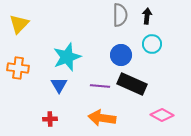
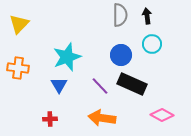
black arrow: rotated 14 degrees counterclockwise
purple line: rotated 42 degrees clockwise
